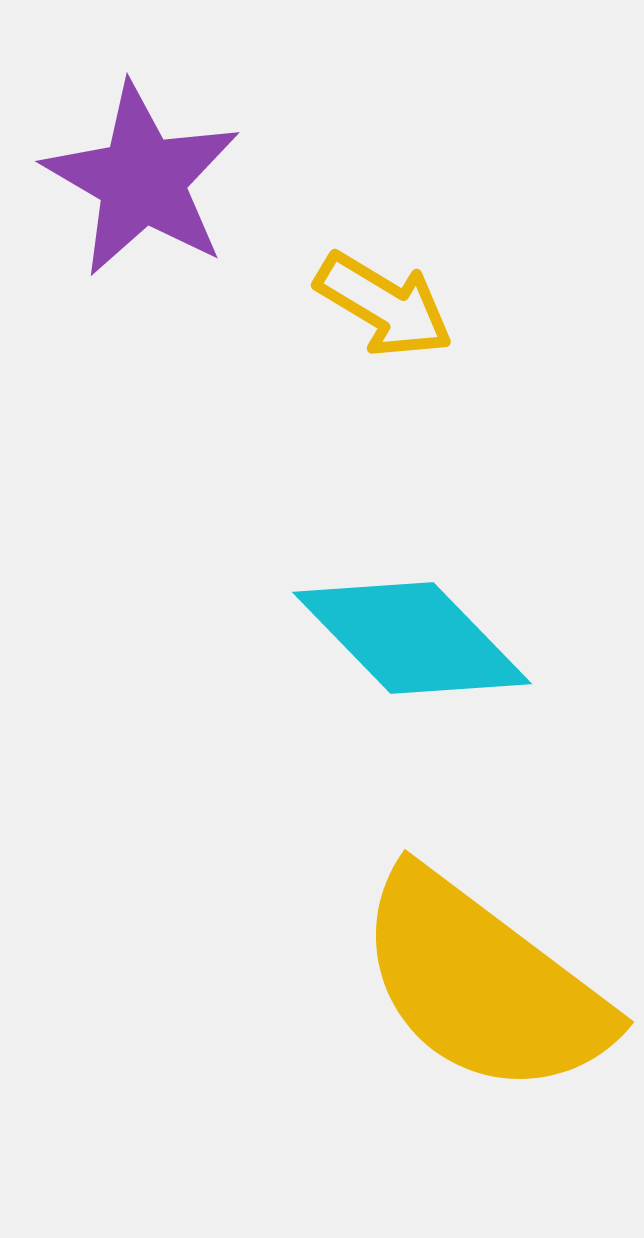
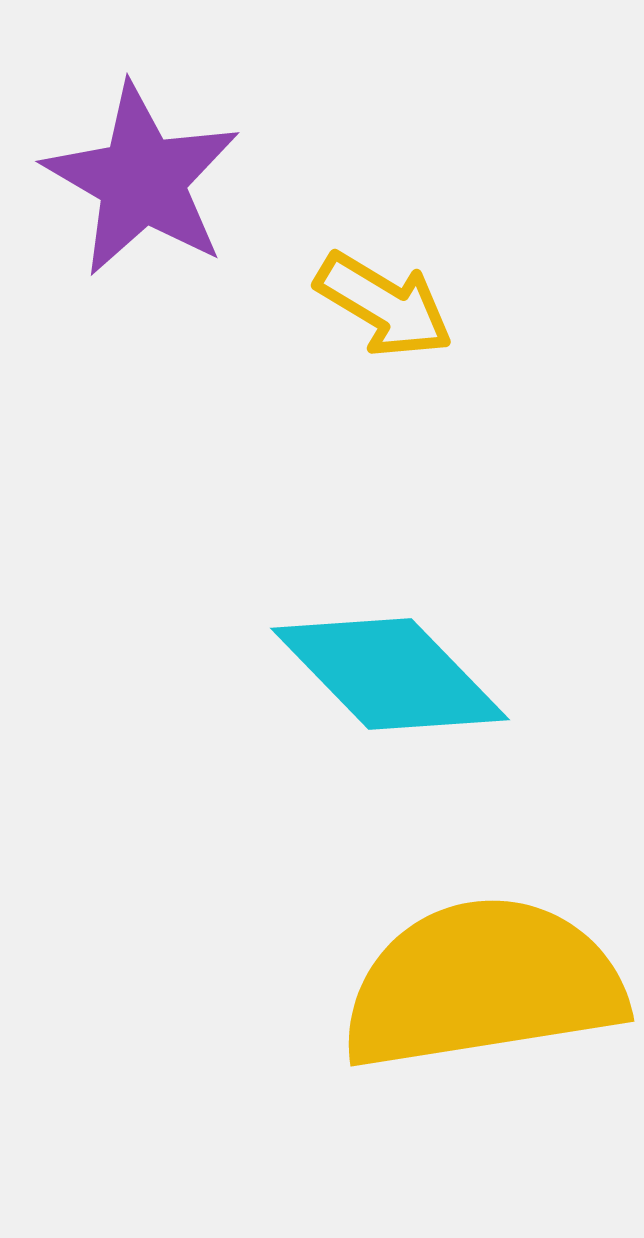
cyan diamond: moved 22 px left, 36 px down
yellow semicircle: rotated 134 degrees clockwise
